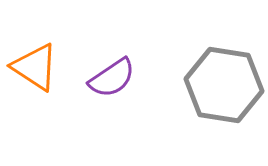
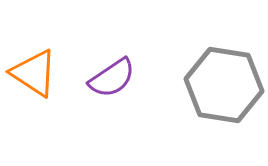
orange triangle: moved 1 px left, 6 px down
